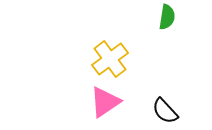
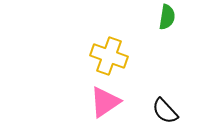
yellow cross: moved 1 px left, 3 px up; rotated 33 degrees counterclockwise
